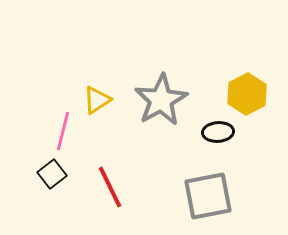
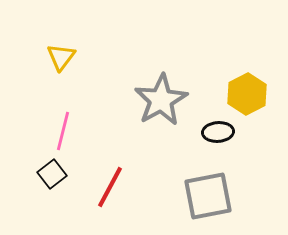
yellow triangle: moved 36 px left, 43 px up; rotated 20 degrees counterclockwise
red line: rotated 54 degrees clockwise
